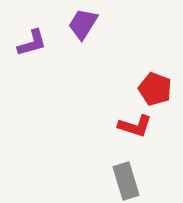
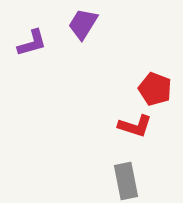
gray rectangle: rotated 6 degrees clockwise
